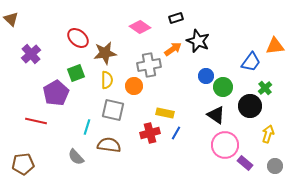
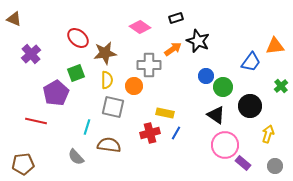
brown triangle: moved 3 px right; rotated 21 degrees counterclockwise
gray cross: rotated 10 degrees clockwise
green cross: moved 16 px right, 2 px up
gray square: moved 3 px up
purple rectangle: moved 2 px left
